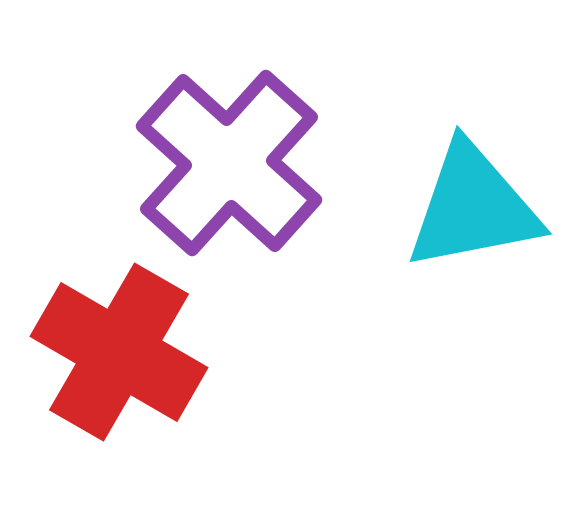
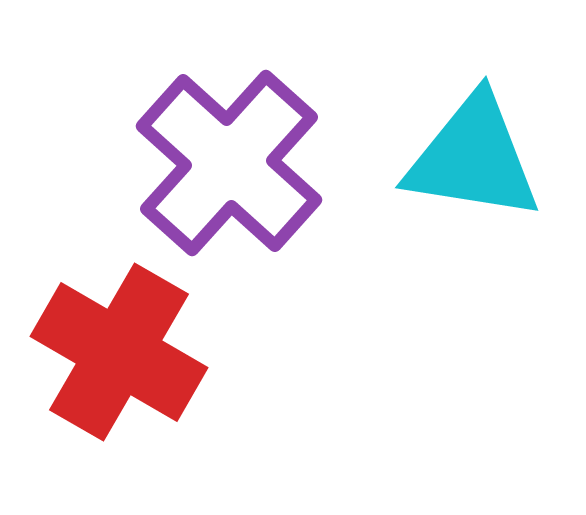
cyan triangle: moved 49 px up; rotated 20 degrees clockwise
